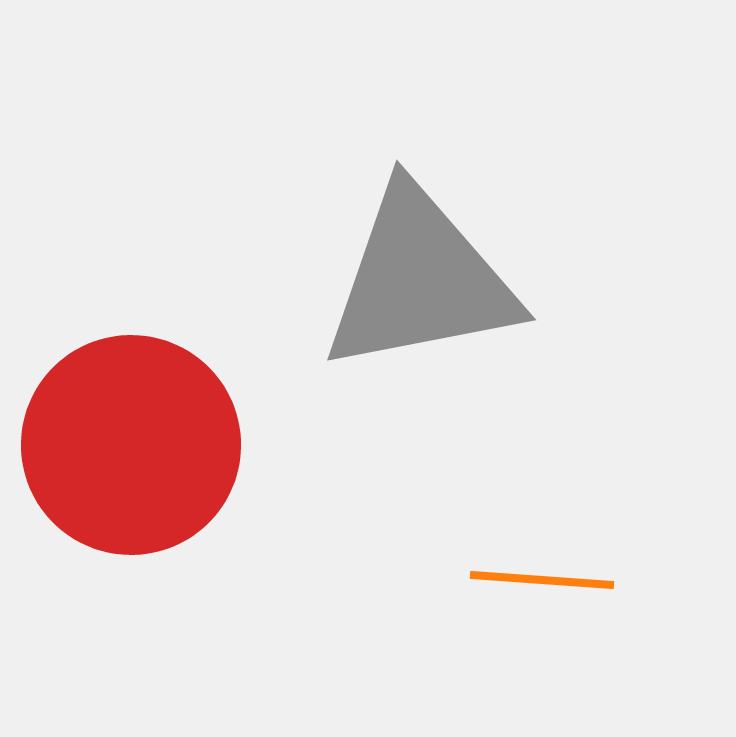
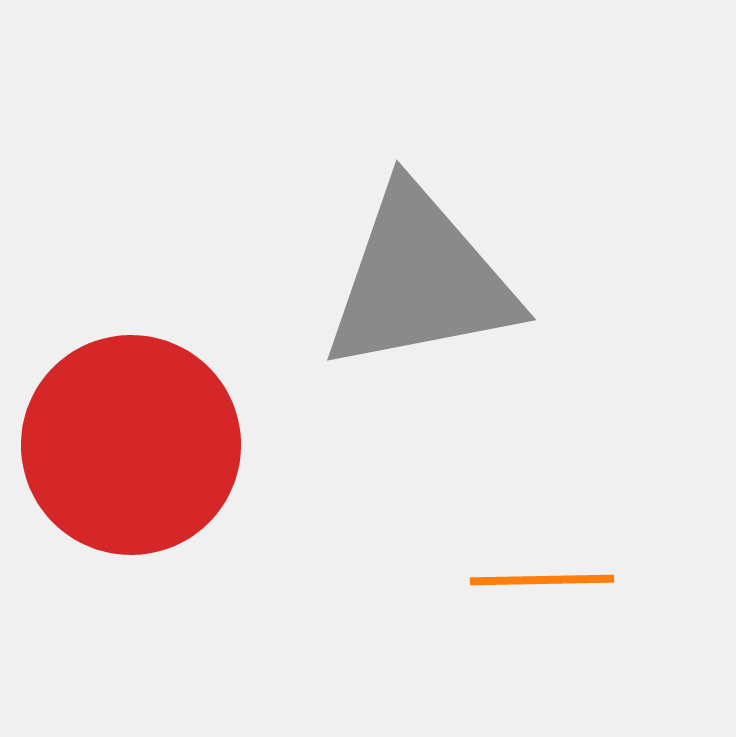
orange line: rotated 5 degrees counterclockwise
